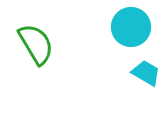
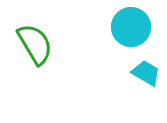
green semicircle: moved 1 px left
